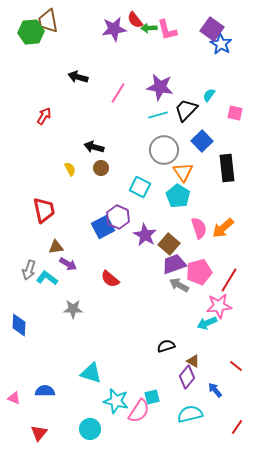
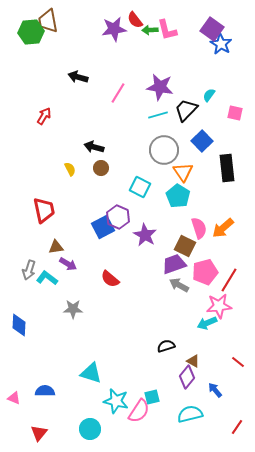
green arrow at (149, 28): moved 1 px right, 2 px down
brown square at (169, 244): moved 16 px right, 2 px down; rotated 15 degrees counterclockwise
pink pentagon at (199, 272): moved 6 px right
red line at (236, 366): moved 2 px right, 4 px up
